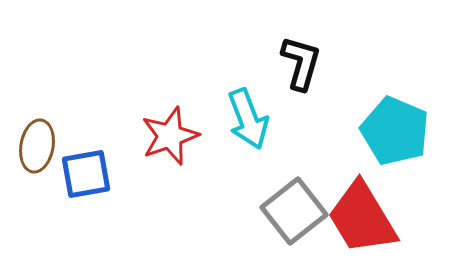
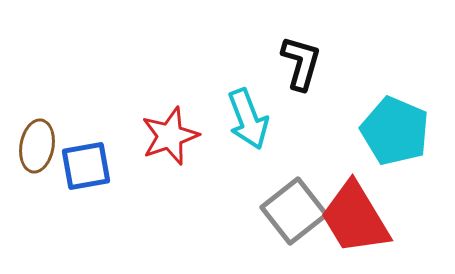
blue square: moved 8 px up
red trapezoid: moved 7 px left
